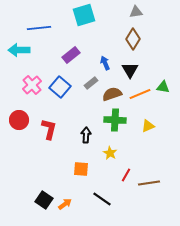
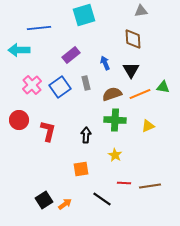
gray triangle: moved 5 px right, 1 px up
brown diamond: rotated 35 degrees counterclockwise
black triangle: moved 1 px right
gray rectangle: moved 5 px left; rotated 64 degrees counterclockwise
blue square: rotated 15 degrees clockwise
red L-shape: moved 1 px left, 2 px down
yellow star: moved 5 px right, 2 px down
orange square: rotated 14 degrees counterclockwise
red line: moved 2 px left, 8 px down; rotated 64 degrees clockwise
brown line: moved 1 px right, 3 px down
black square: rotated 24 degrees clockwise
